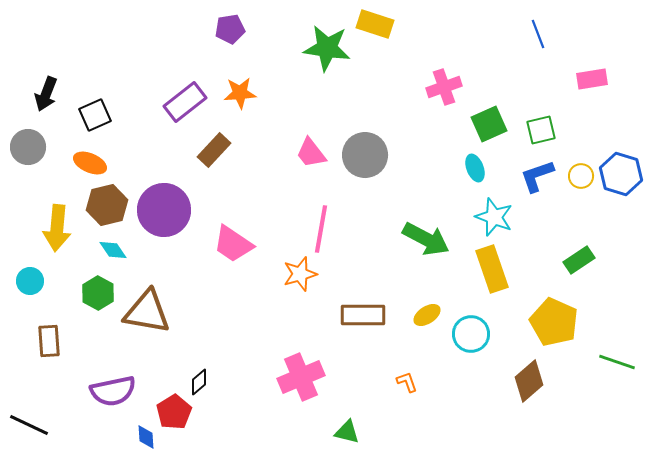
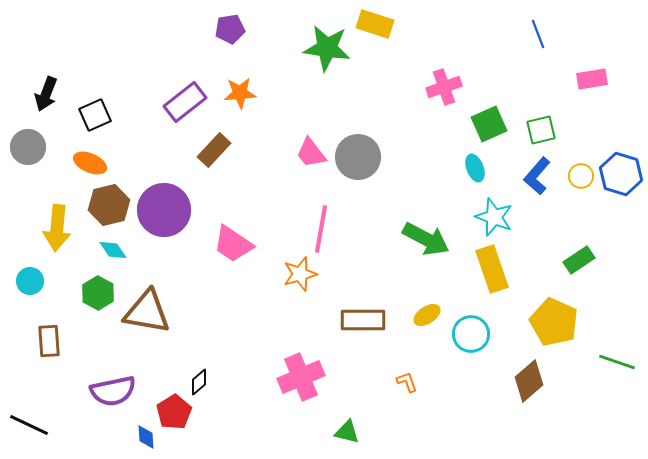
gray circle at (365, 155): moved 7 px left, 2 px down
blue L-shape at (537, 176): rotated 30 degrees counterclockwise
brown hexagon at (107, 205): moved 2 px right
brown rectangle at (363, 315): moved 5 px down
